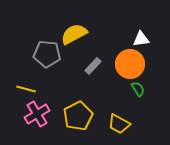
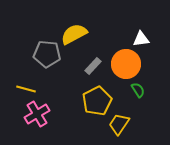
orange circle: moved 4 px left
green semicircle: moved 1 px down
yellow pentagon: moved 19 px right, 15 px up
yellow trapezoid: rotated 95 degrees clockwise
